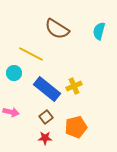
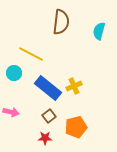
brown semicircle: moved 4 px right, 7 px up; rotated 115 degrees counterclockwise
blue rectangle: moved 1 px right, 1 px up
brown square: moved 3 px right, 1 px up
